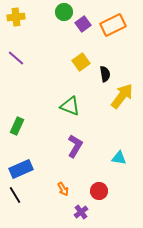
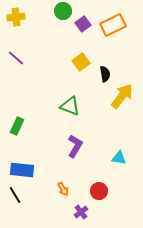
green circle: moved 1 px left, 1 px up
blue rectangle: moved 1 px right, 1 px down; rotated 30 degrees clockwise
